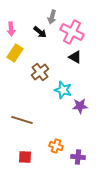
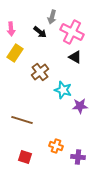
red square: rotated 16 degrees clockwise
